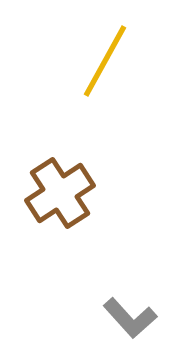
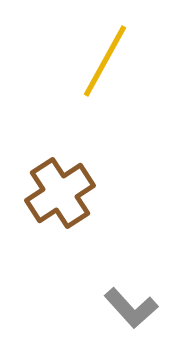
gray L-shape: moved 1 px right, 10 px up
